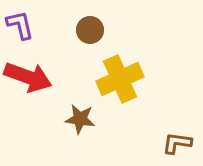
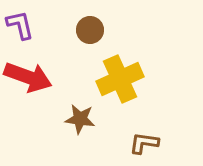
brown L-shape: moved 33 px left
